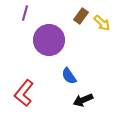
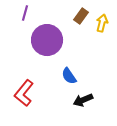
yellow arrow: rotated 120 degrees counterclockwise
purple circle: moved 2 px left
